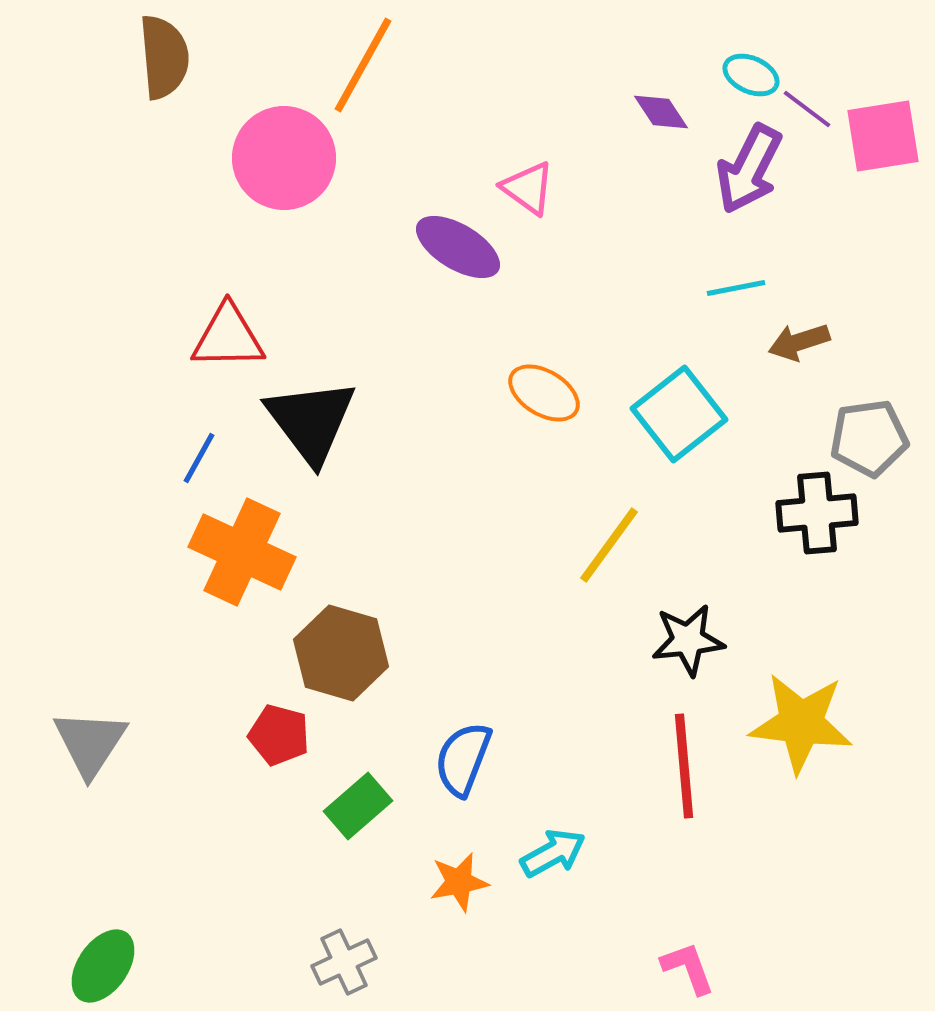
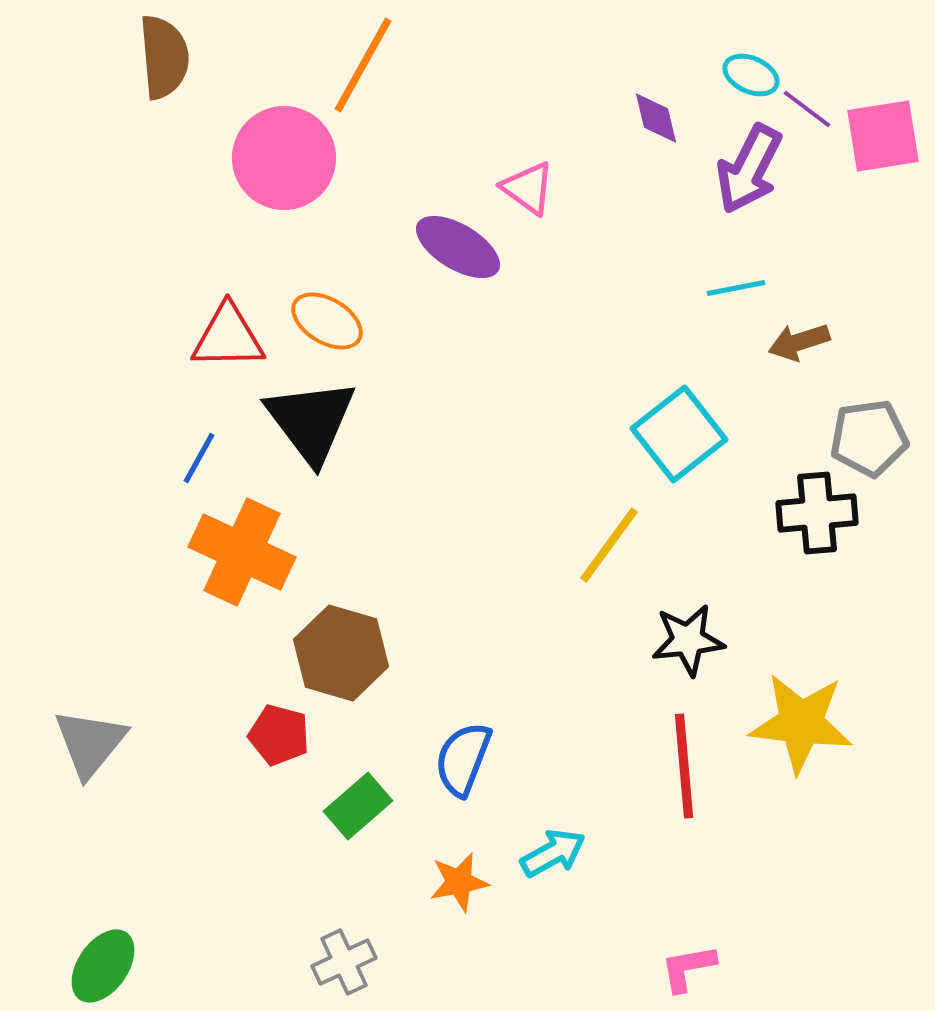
purple diamond: moved 5 px left, 6 px down; rotated 20 degrees clockwise
orange ellipse: moved 217 px left, 72 px up
cyan square: moved 20 px down
gray triangle: rotated 6 degrees clockwise
pink L-shape: rotated 80 degrees counterclockwise
